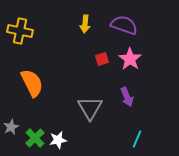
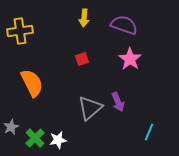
yellow arrow: moved 1 px left, 6 px up
yellow cross: rotated 20 degrees counterclockwise
red square: moved 20 px left
purple arrow: moved 9 px left, 5 px down
gray triangle: rotated 20 degrees clockwise
cyan line: moved 12 px right, 7 px up
